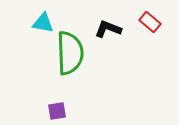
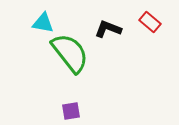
green semicircle: rotated 36 degrees counterclockwise
purple square: moved 14 px right
